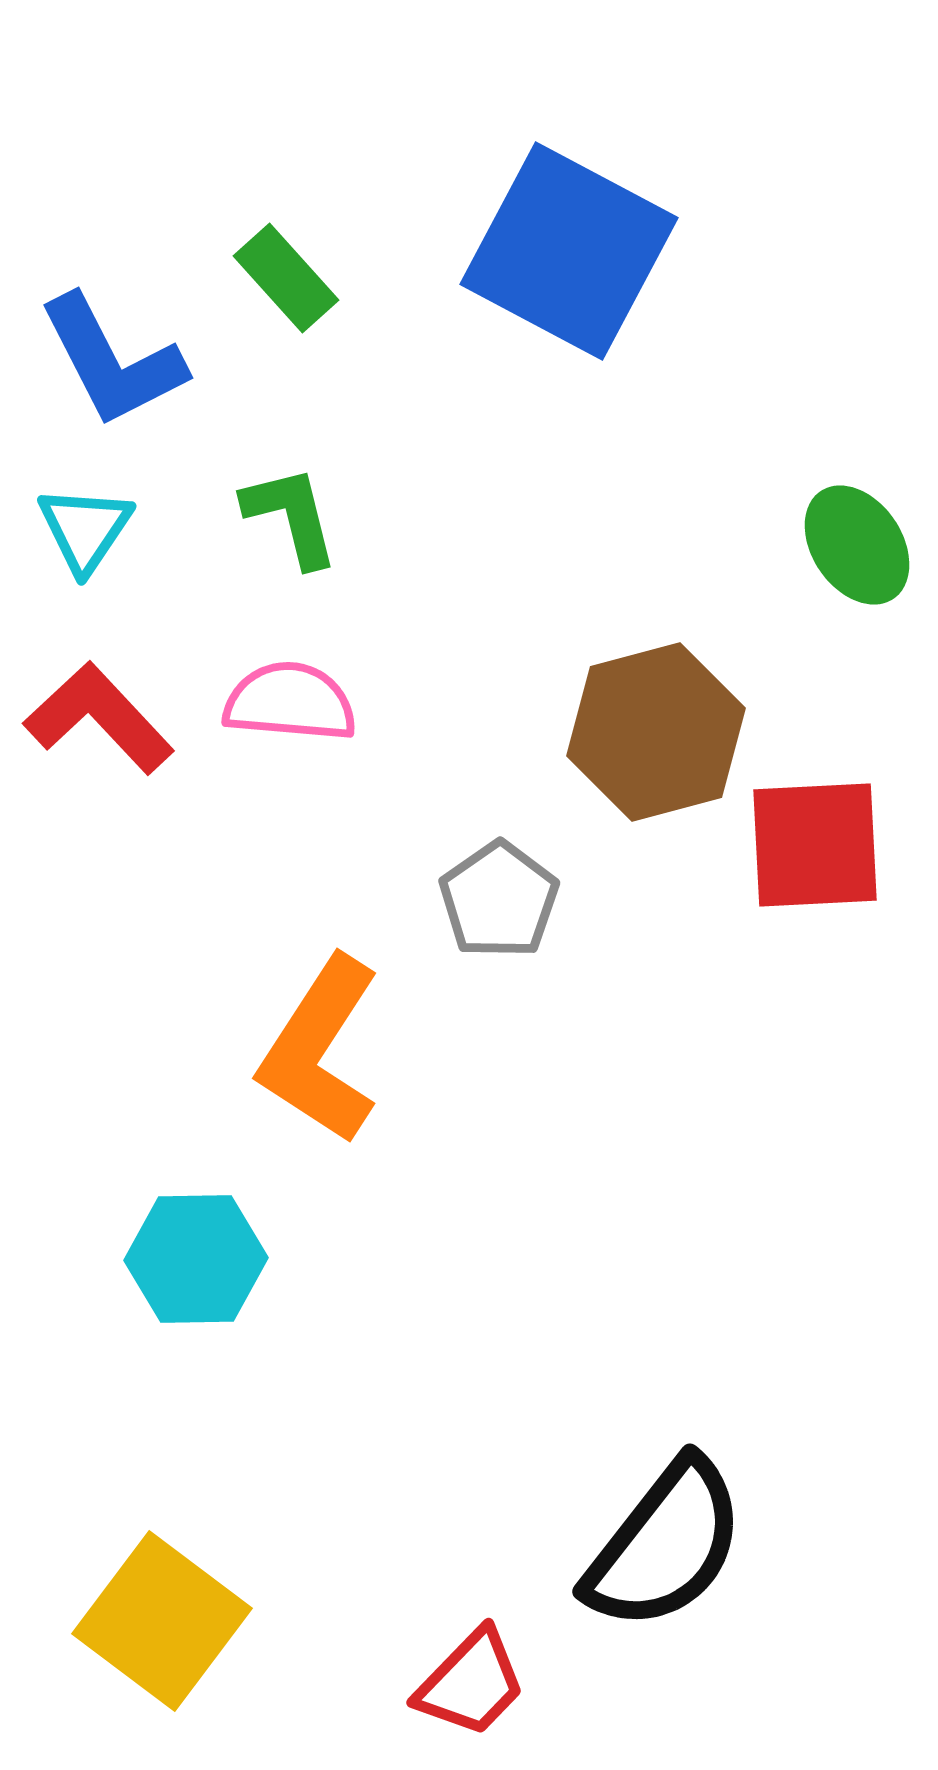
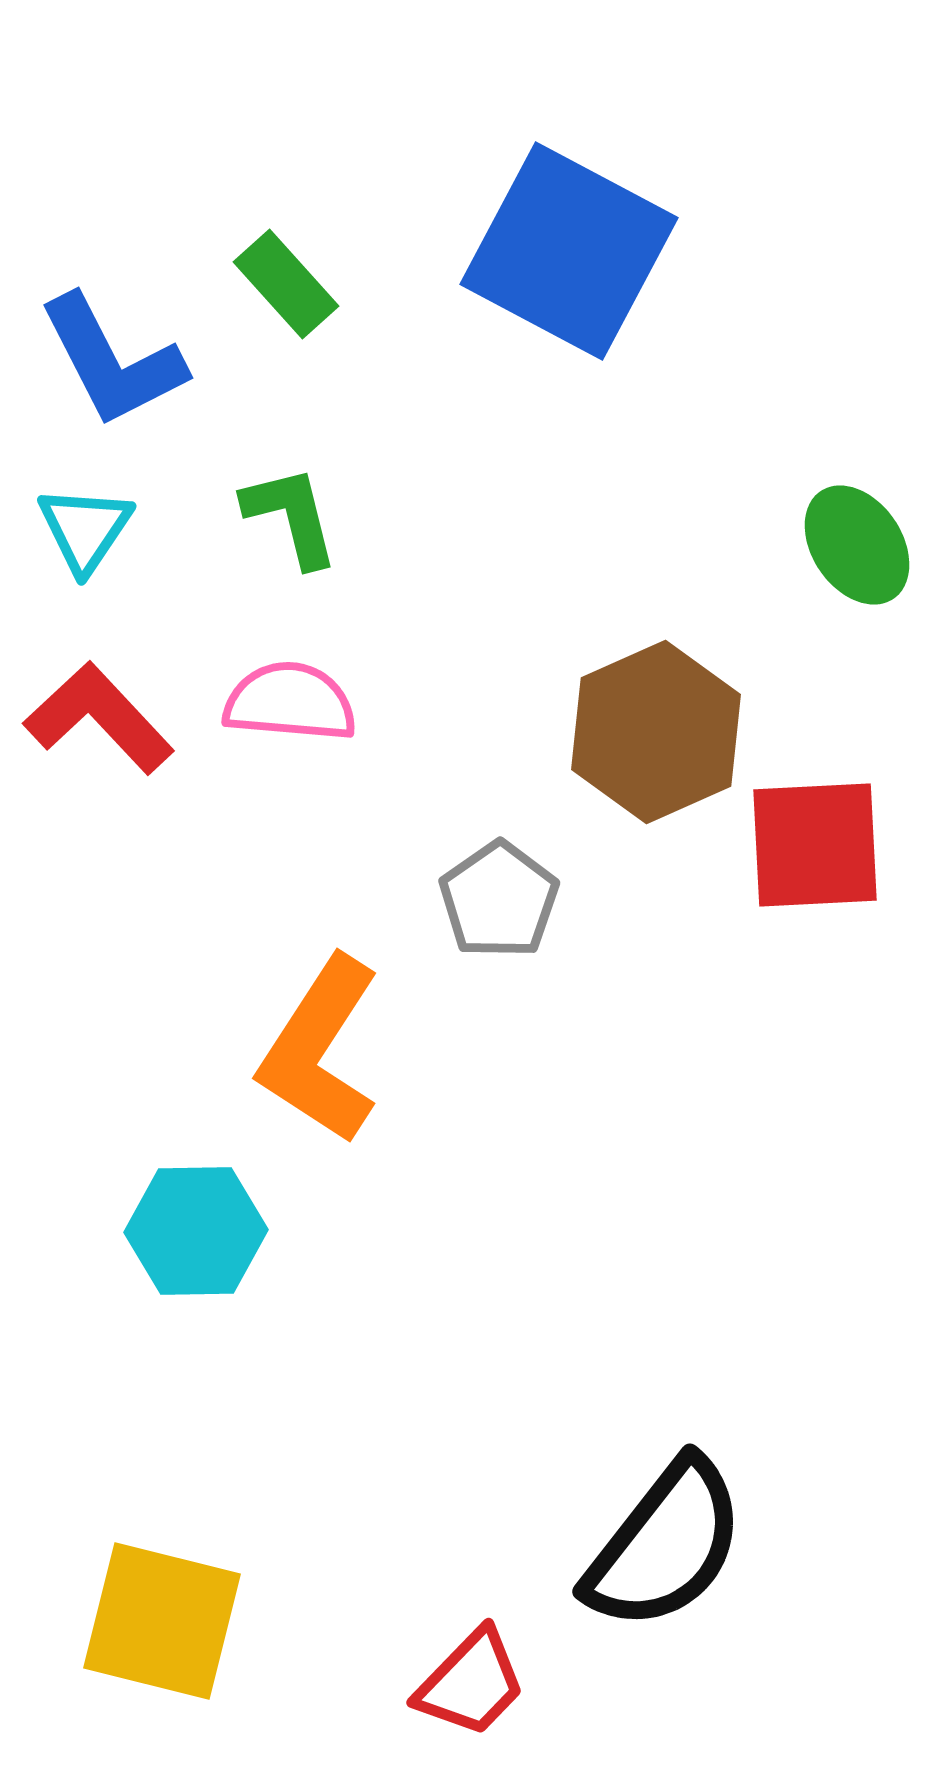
green rectangle: moved 6 px down
brown hexagon: rotated 9 degrees counterclockwise
cyan hexagon: moved 28 px up
yellow square: rotated 23 degrees counterclockwise
